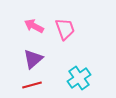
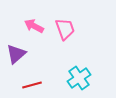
purple triangle: moved 17 px left, 5 px up
